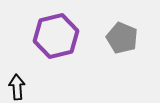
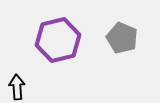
purple hexagon: moved 2 px right, 4 px down
